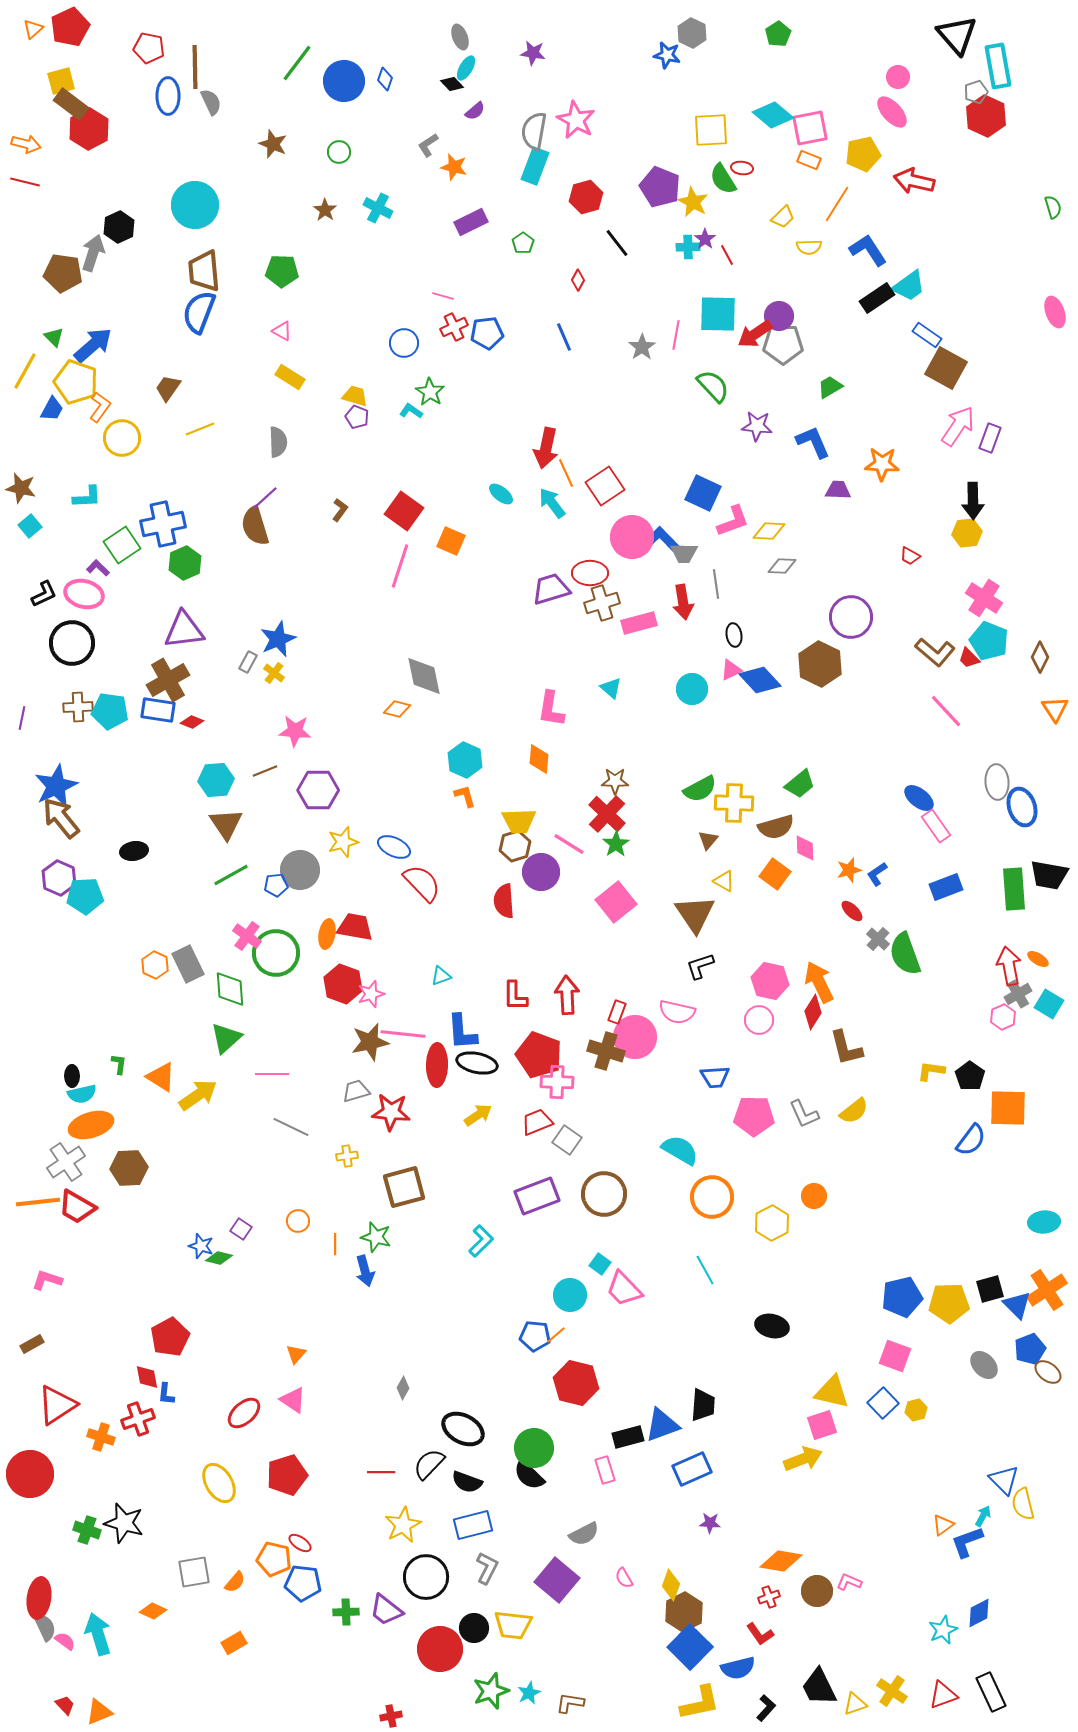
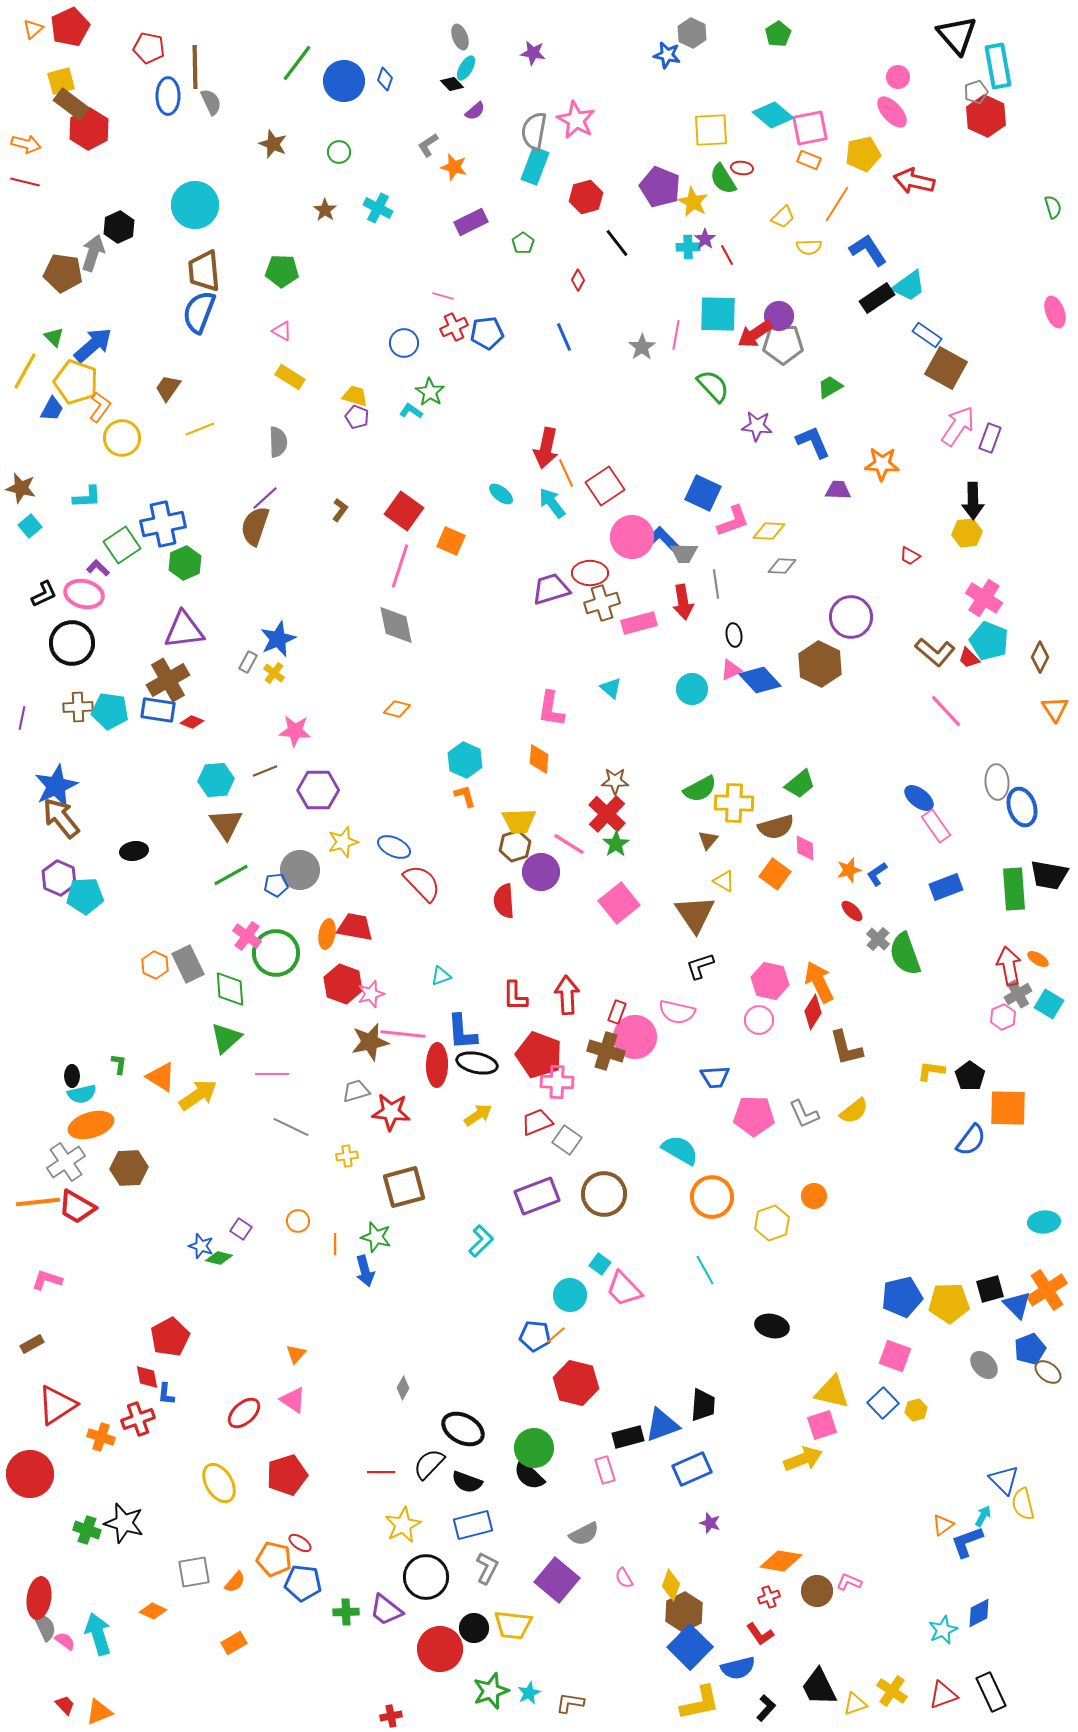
brown semicircle at (255, 526): rotated 36 degrees clockwise
gray diamond at (424, 676): moved 28 px left, 51 px up
pink square at (616, 902): moved 3 px right, 1 px down
yellow hexagon at (772, 1223): rotated 8 degrees clockwise
purple star at (710, 1523): rotated 15 degrees clockwise
